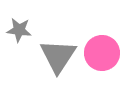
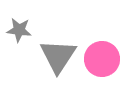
pink circle: moved 6 px down
